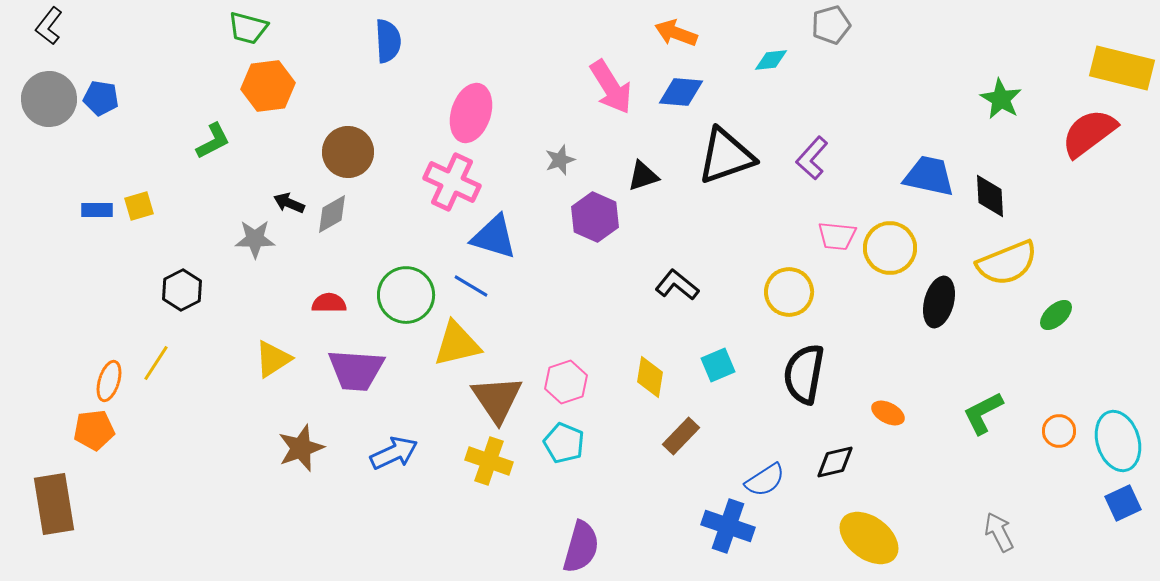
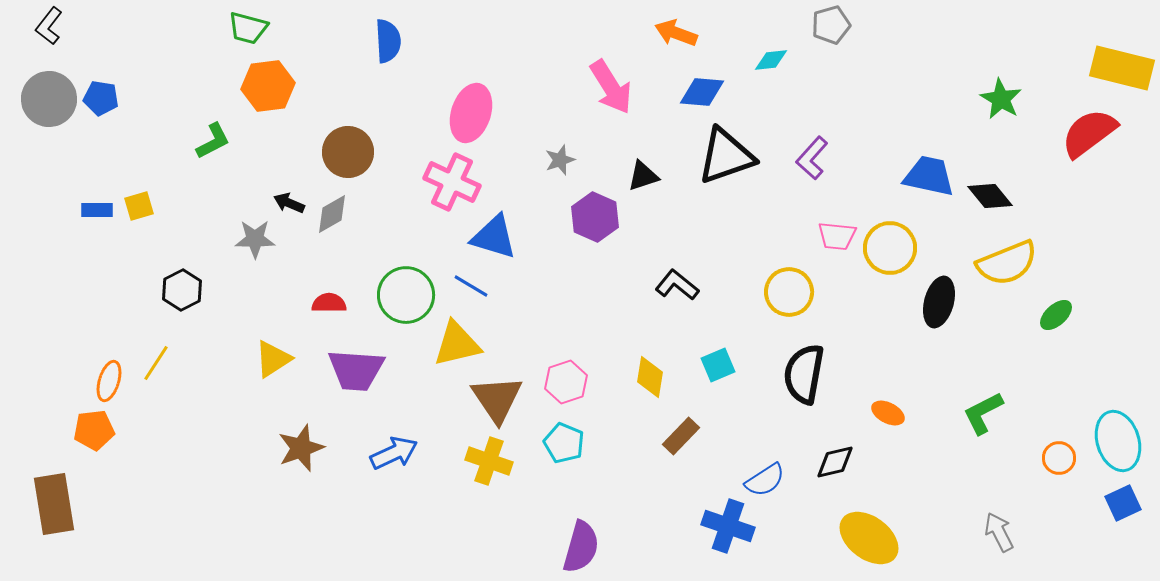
blue diamond at (681, 92): moved 21 px right
black diamond at (990, 196): rotated 36 degrees counterclockwise
orange circle at (1059, 431): moved 27 px down
